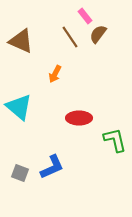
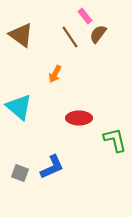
brown triangle: moved 6 px up; rotated 12 degrees clockwise
